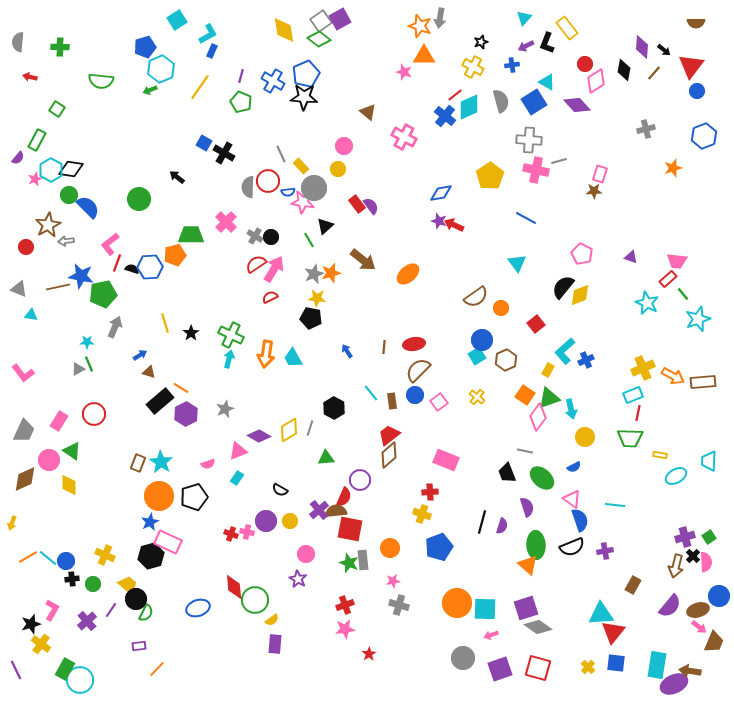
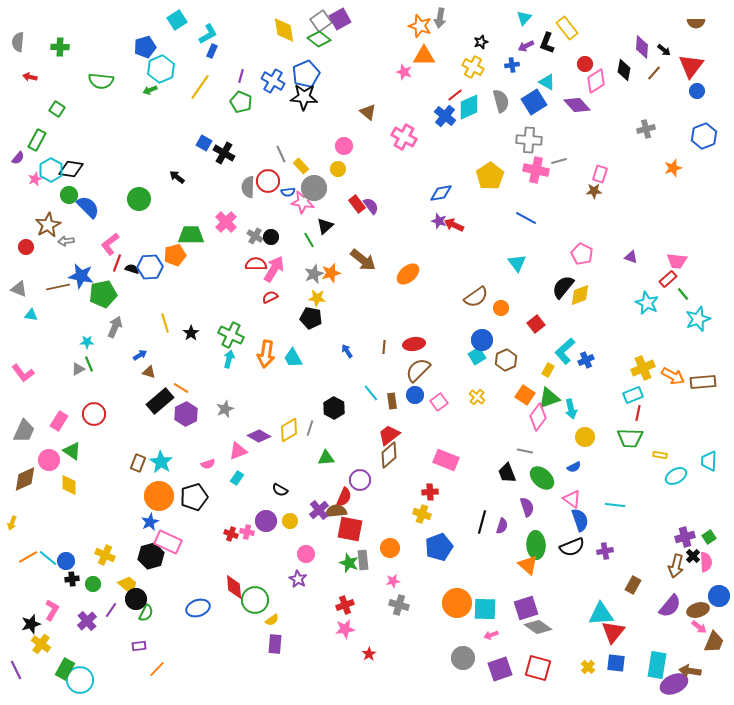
red semicircle at (256, 264): rotated 35 degrees clockwise
